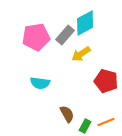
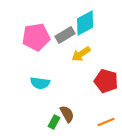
gray rectangle: rotated 18 degrees clockwise
green rectangle: moved 31 px left, 4 px up
